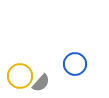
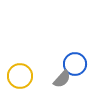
gray semicircle: moved 21 px right, 4 px up
